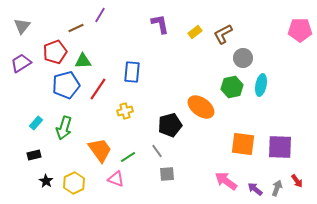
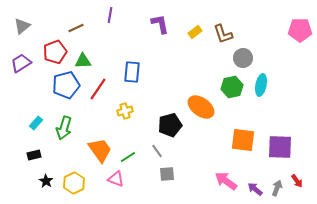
purple line: moved 10 px right; rotated 21 degrees counterclockwise
gray triangle: rotated 12 degrees clockwise
brown L-shape: rotated 80 degrees counterclockwise
orange square: moved 4 px up
